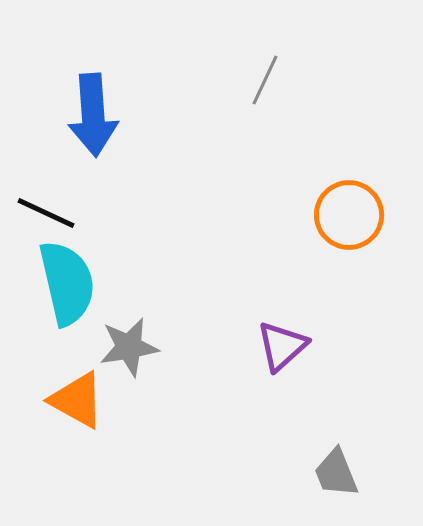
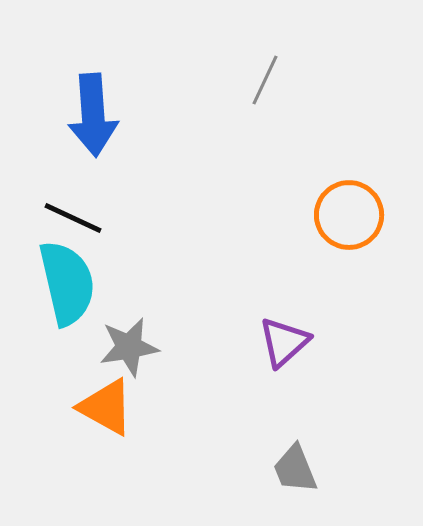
black line: moved 27 px right, 5 px down
purple triangle: moved 2 px right, 4 px up
orange triangle: moved 29 px right, 7 px down
gray trapezoid: moved 41 px left, 4 px up
